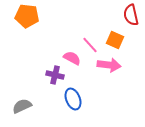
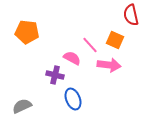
orange pentagon: moved 16 px down
